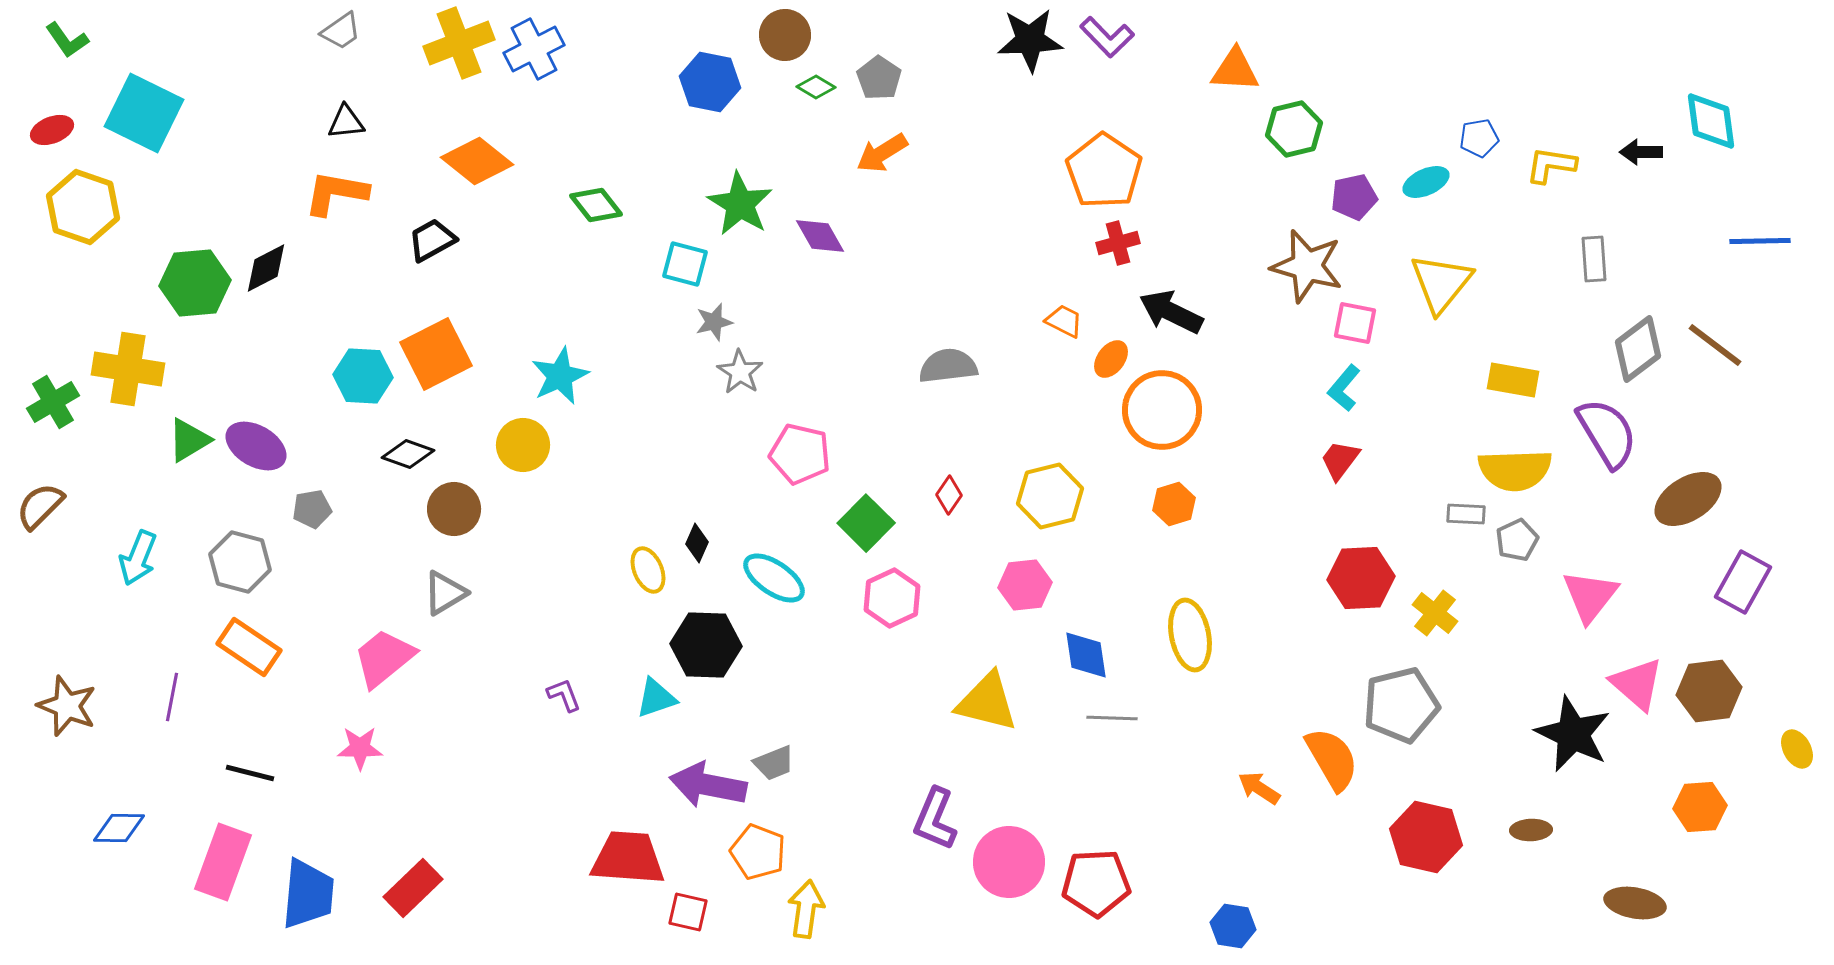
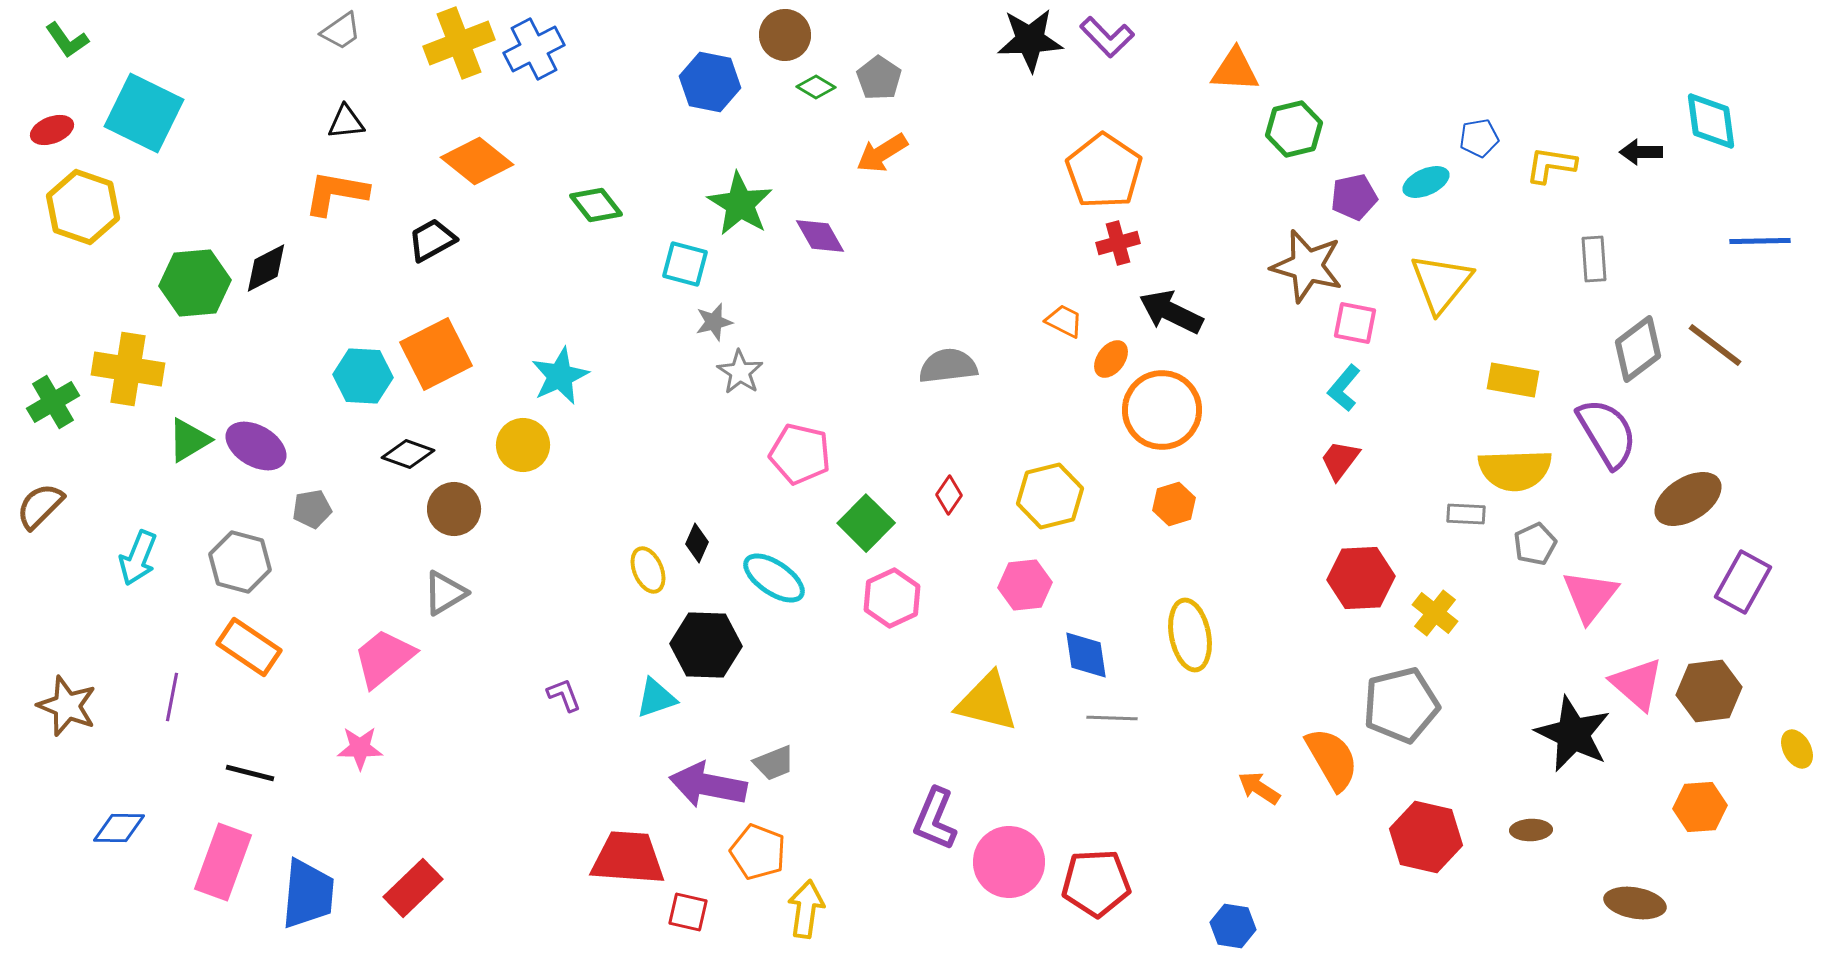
gray pentagon at (1517, 540): moved 18 px right, 4 px down
